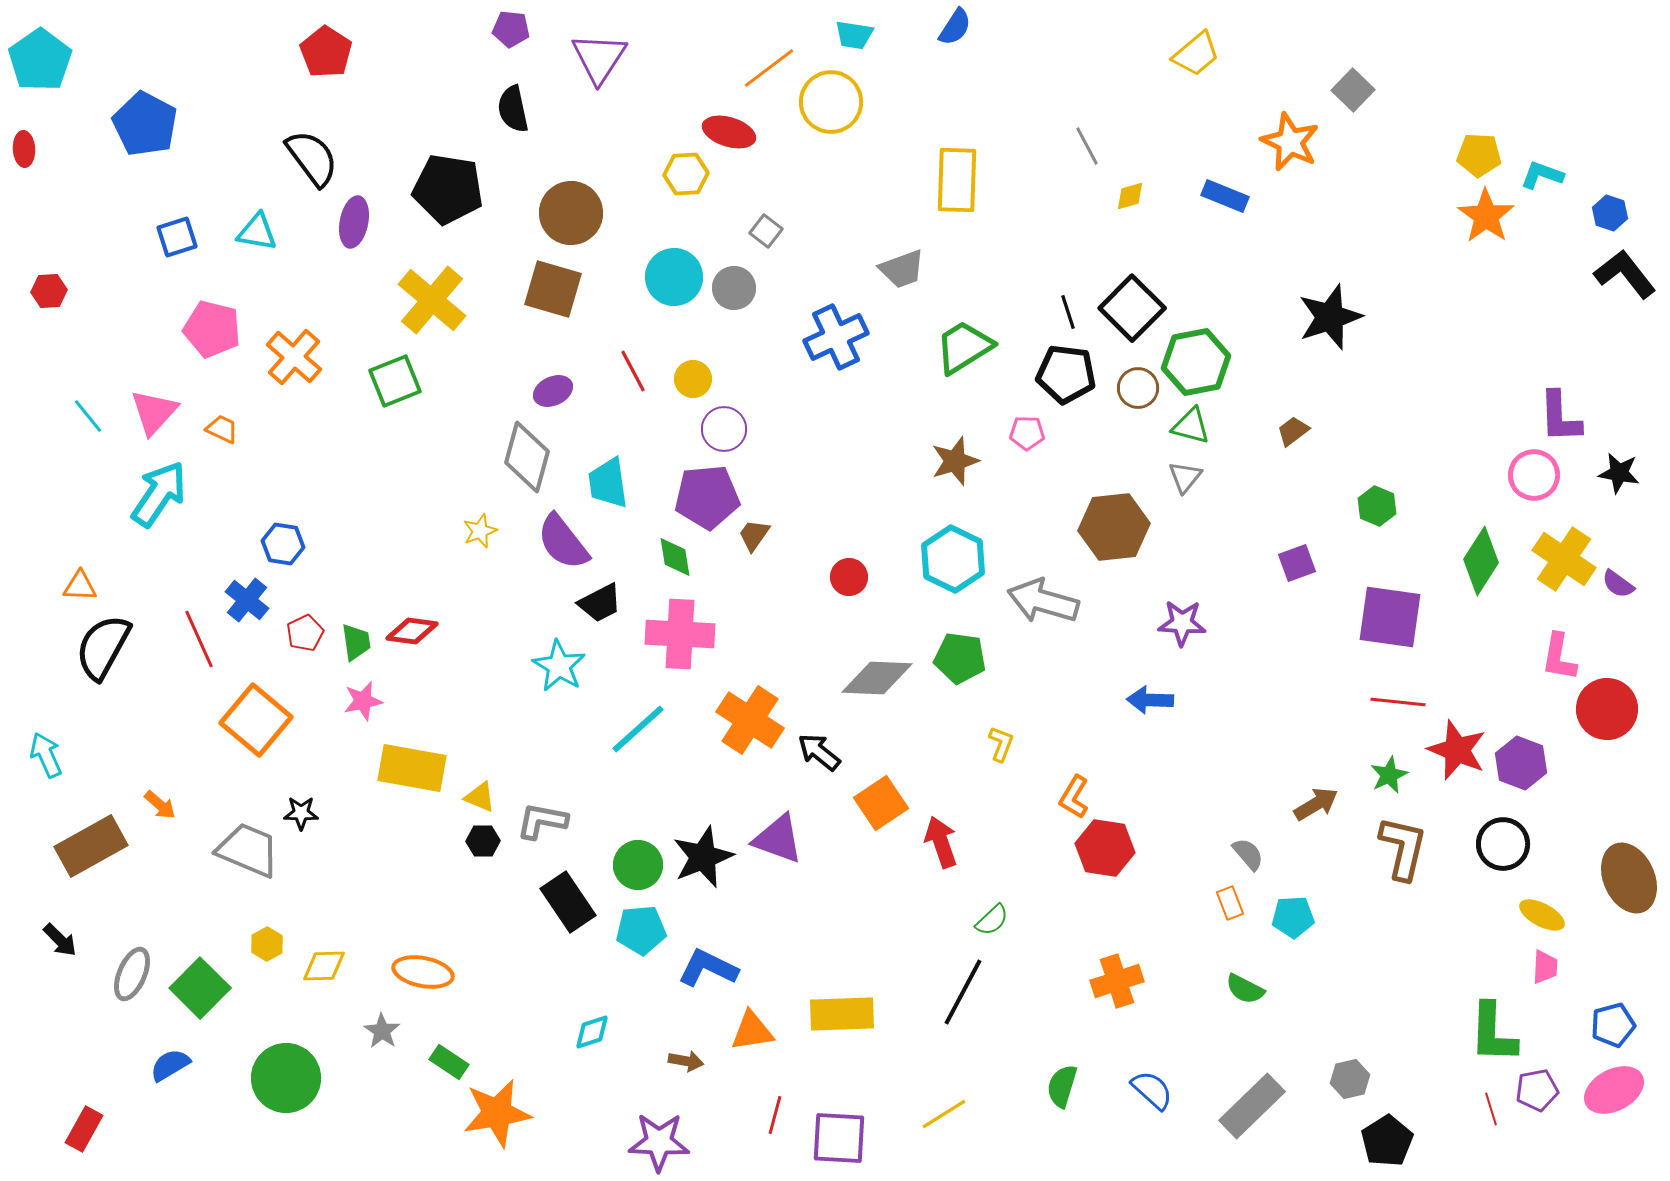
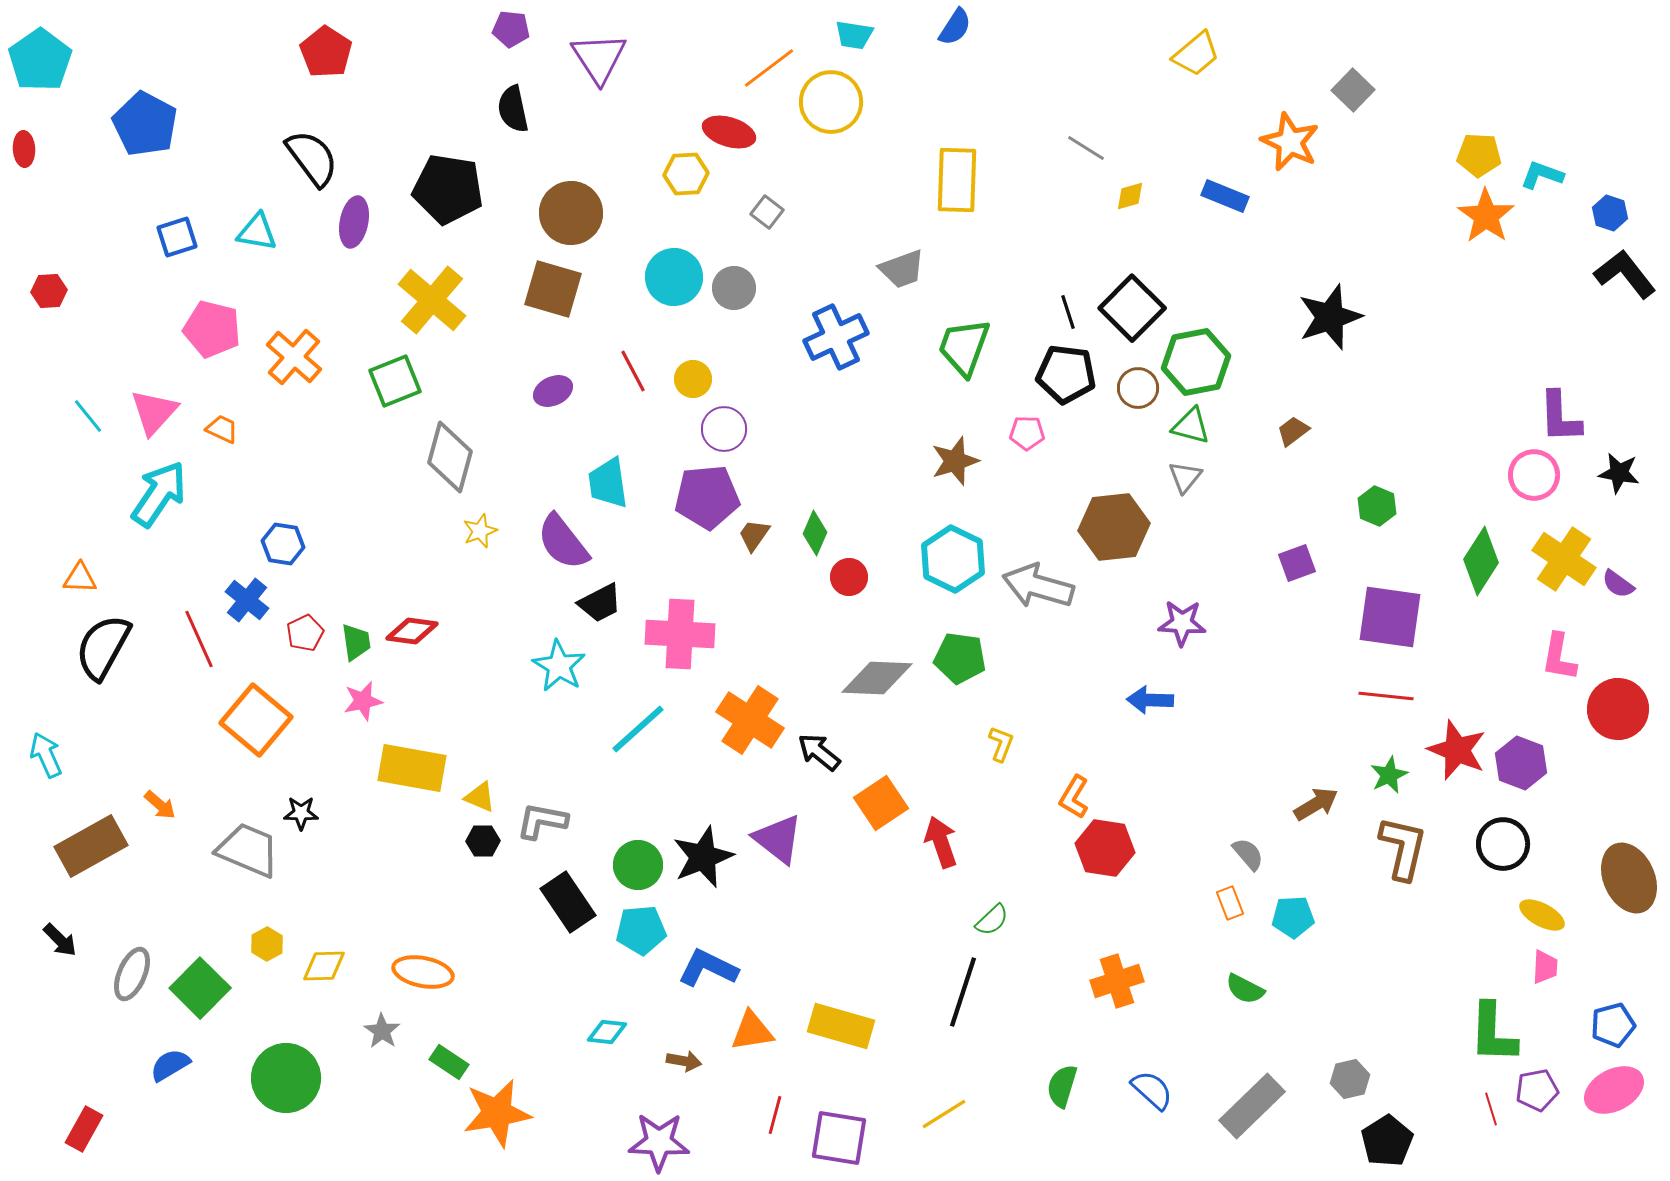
purple triangle at (599, 58): rotated 6 degrees counterclockwise
gray line at (1087, 146): moved 1 px left, 2 px down; rotated 30 degrees counterclockwise
gray square at (766, 231): moved 1 px right, 19 px up
green trapezoid at (964, 347): rotated 38 degrees counterclockwise
gray diamond at (527, 457): moved 77 px left
green diamond at (675, 557): moved 140 px right, 24 px up; rotated 33 degrees clockwise
orange triangle at (80, 586): moved 8 px up
gray arrow at (1043, 601): moved 5 px left, 15 px up
red line at (1398, 702): moved 12 px left, 6 px up
red circle at (1607, 709): moved 11 px right
purple triangle at (778, 839): rotated 18 degrees clockwise
black line at (963, 992): rotated 10 degrees counterclockwise
yellow rectangle at (842, 1014): moved 1 px left, 12 px down; rotated 18 degrees clockwise
cyan diamond at (592, 1032): moved 15 px right; rotated 24 degrees clockwise
brown arrow at (686, 1061): moved 2 px left
purple square at (839, 1138): rotated 6 degrees clockwise
